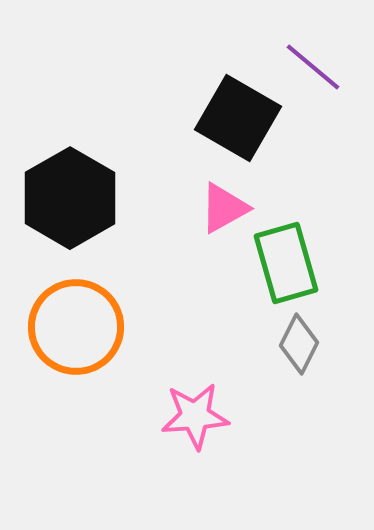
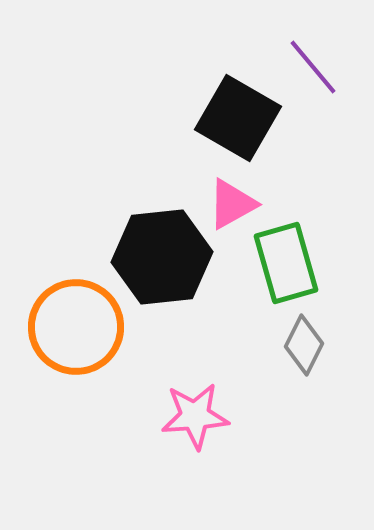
purple line: rotated 10 degrees clockwise
black hexagon: moved 92 px right, 59 px down; rotated 24 degrees clockwise
pink triangle: moved 8 px right, 4 px up
gray diamond: moved 5 px right, 1 px down
